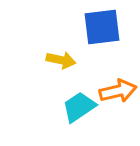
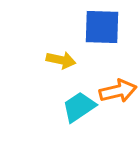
blue square: rotated 9 degrees clockwise
